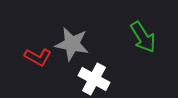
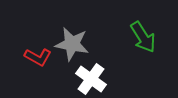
white cross: moved 3 px left; rotated 8 degrees clockwise
